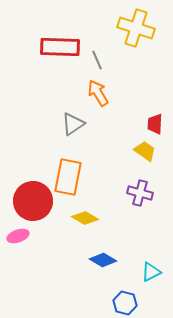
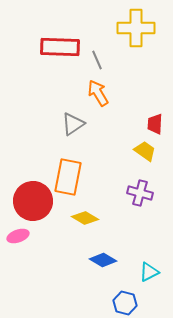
yellow cross: rotated 18 degrees counterclockwise
cyan triangle: moved 2 px left
